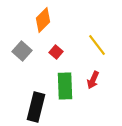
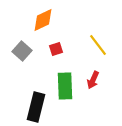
orange diamond: rotated 20 degrees clockwise
yellow line: moved 1 px right
red square: moved 3 px up; rotated 32 degrees clockwise
